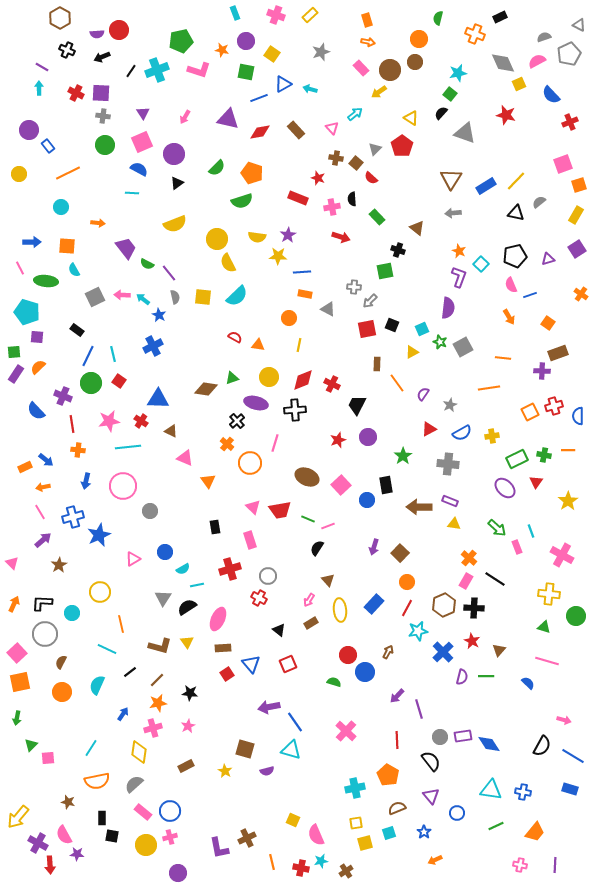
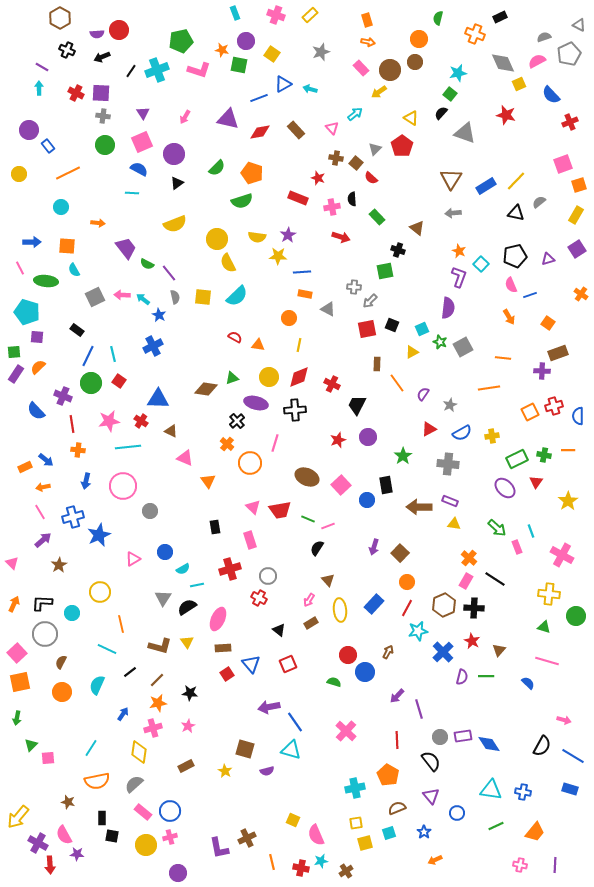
green square at (246, 72): moved 7 px left, 7 px up
red diamond at (303, 380): moved 4 px left, 3 px up
